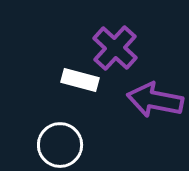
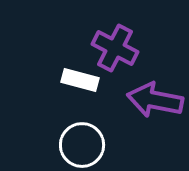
purple cross: rotated 15 degrees counterclockwise
white circle: moved 22 px right
